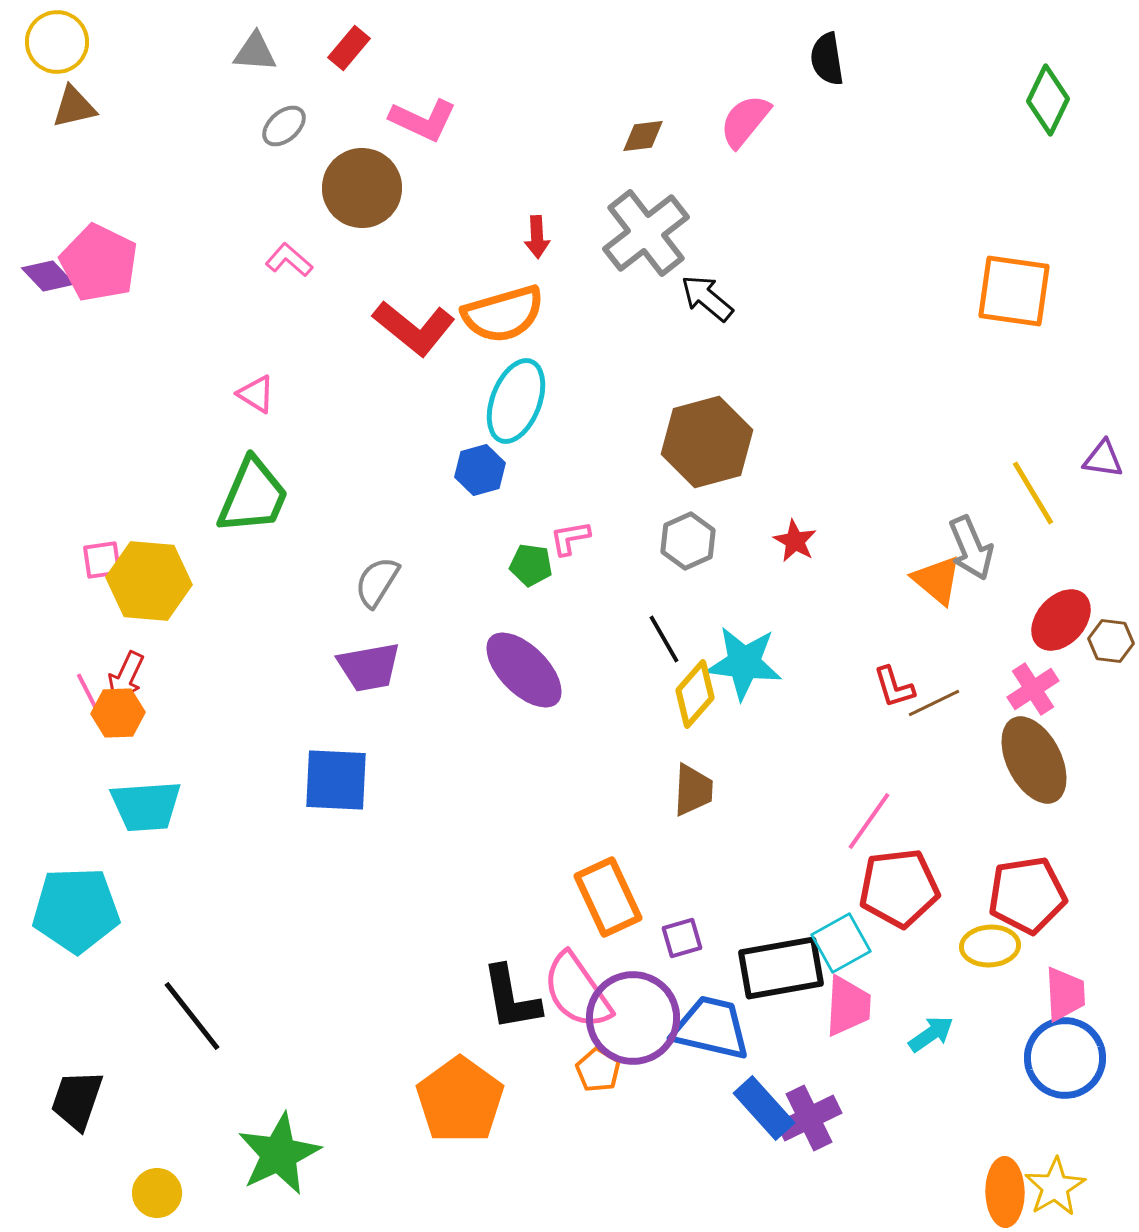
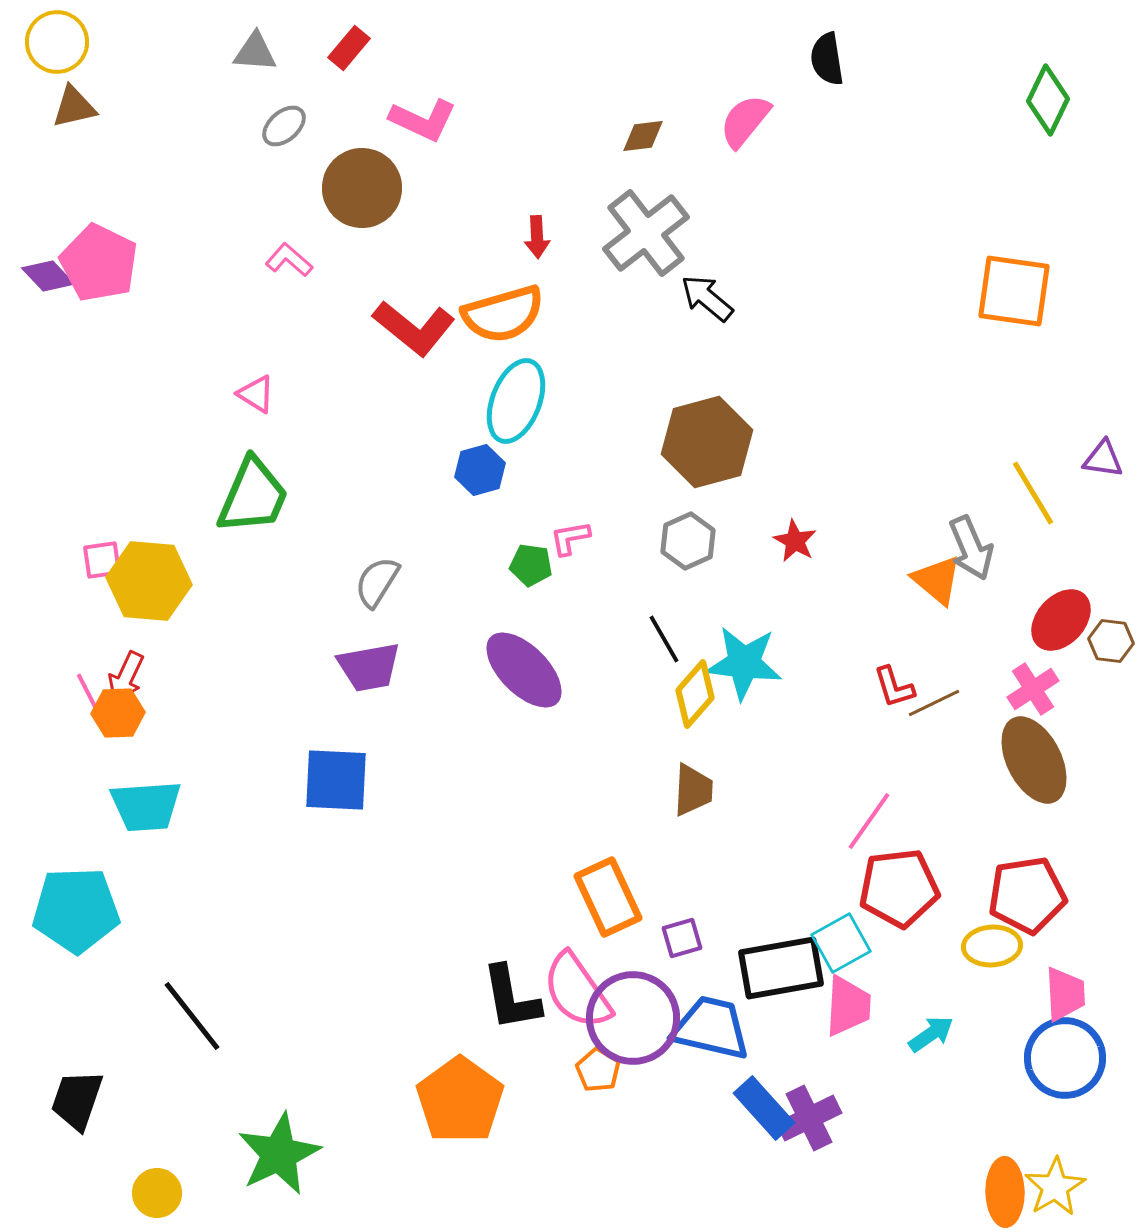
yellow ellipse at (990, 946): moved 2 px right
